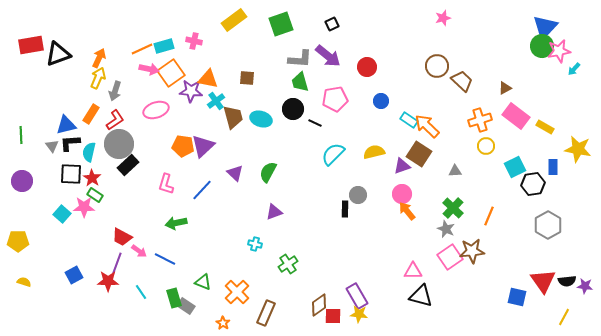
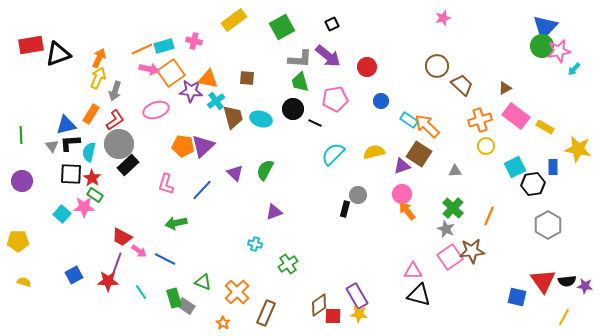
green square at (281, 24): moved 1 px right, 3 px down; rotated 10 degrees counterclockwise
brown trapezoid at (462, 81): moved 4 px down
green semicircle at (268, 172): moved 3 px left, 2 px up
black rectangle at (345, 209): rotated 14 degrees clockwise
black triangle at (421, 296): moved 2 px left, 1 px up
